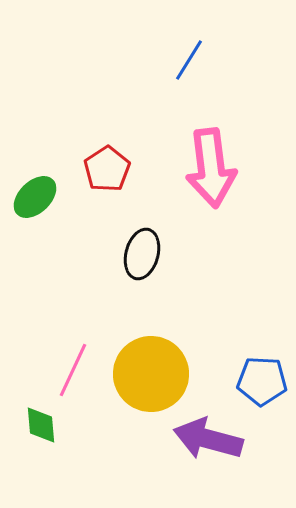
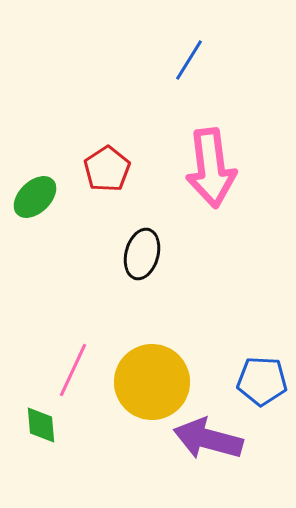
yellow circle: moved 1 px right, 8 px down
